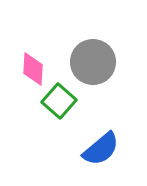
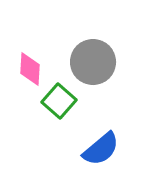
pink diamond: moved 3 px left
